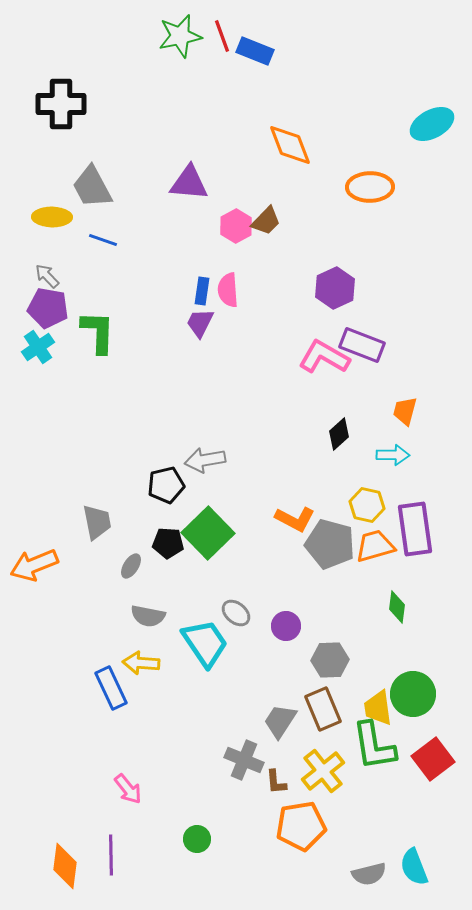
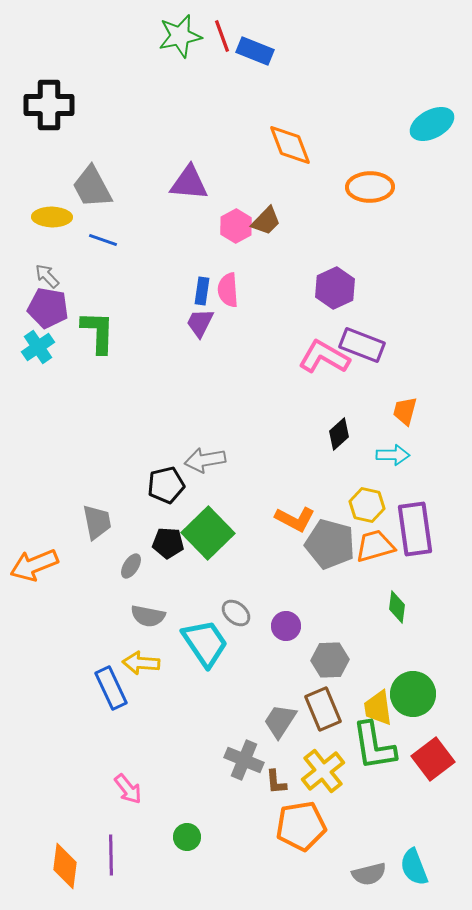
black cross at (61, 104): moved 12 px left, 1 px down
green circle at (197, 839): moved 10 px left, 2 px up
